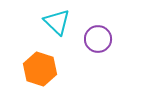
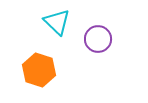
orange hexagon: moved 1 px left, 1 px down
